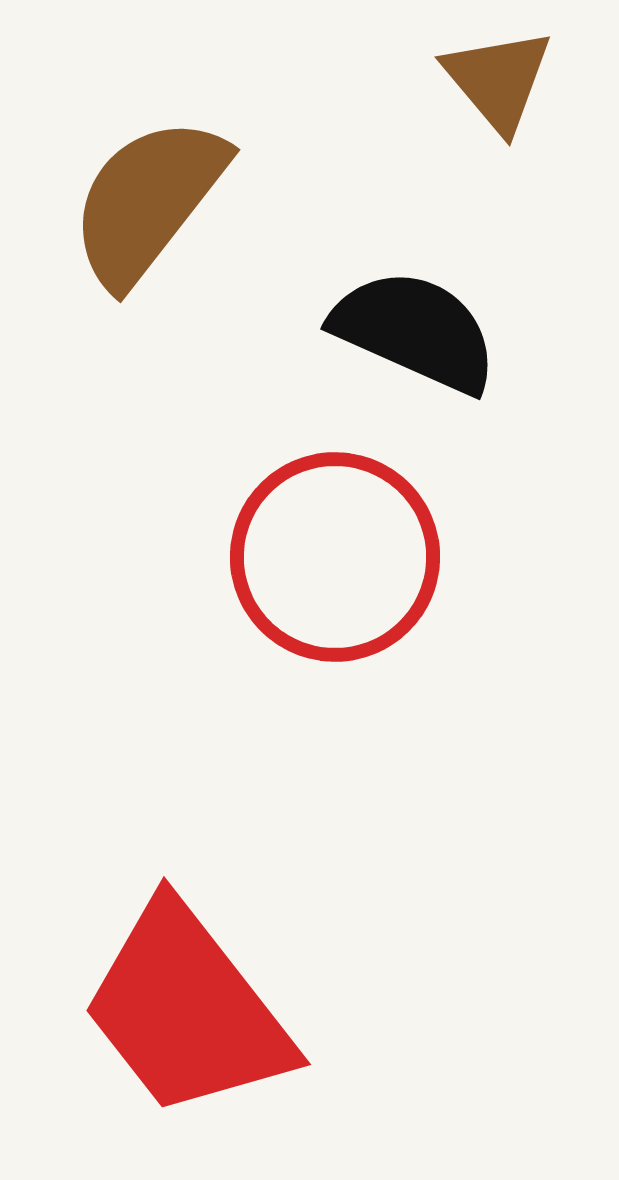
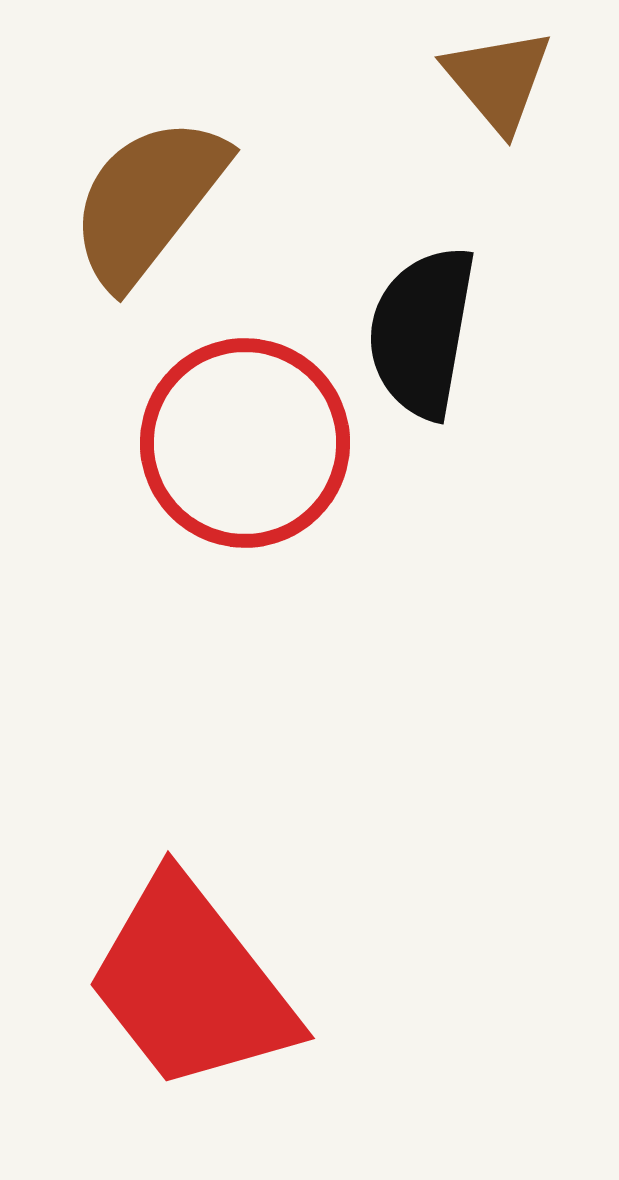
black semicircle: moved 7 px right, 1 px down; rotated 104 degrees counterclockwise
red circle: moved 90 px left, 114 px up
red trapezoid: moved 4 px right, 26 px up
